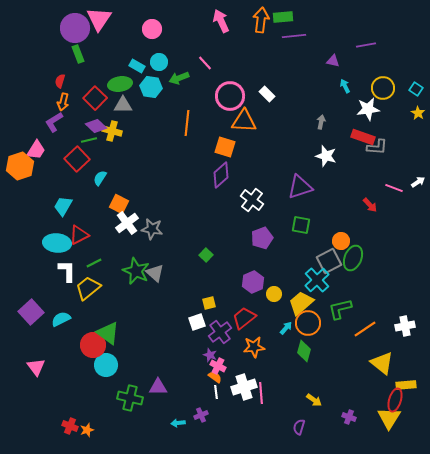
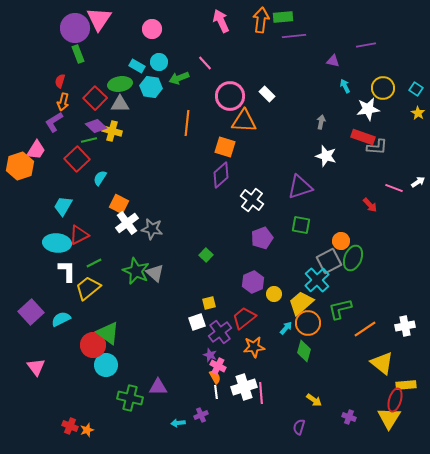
gray triangle at (123, 105): moved 3 px left, 1 px up
orange semicircle at (215, 377): rotated 24 degrees clockwise
